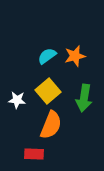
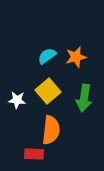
orange star: moved 1 px right, 1 px down
orange semicircle: moved 5 px down; rotated 16 degrees counterclockwise
